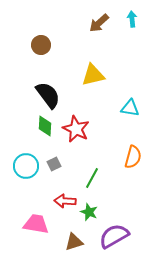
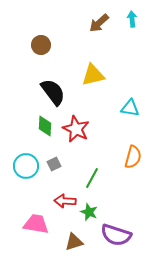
black semicircle: moved 5 px right, 3 px up
purple semicircle: moved 2 px right, 1 px up; rotated 132 degrees counterclockwise
